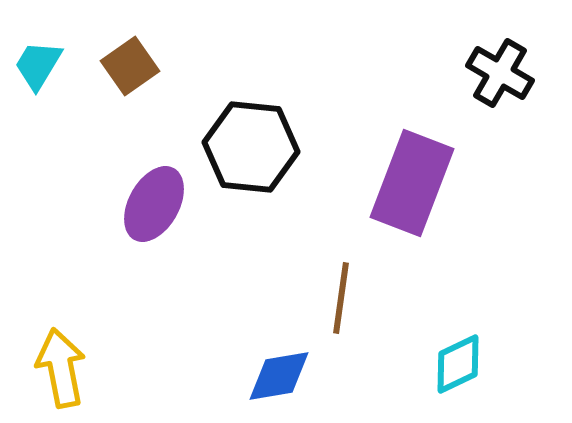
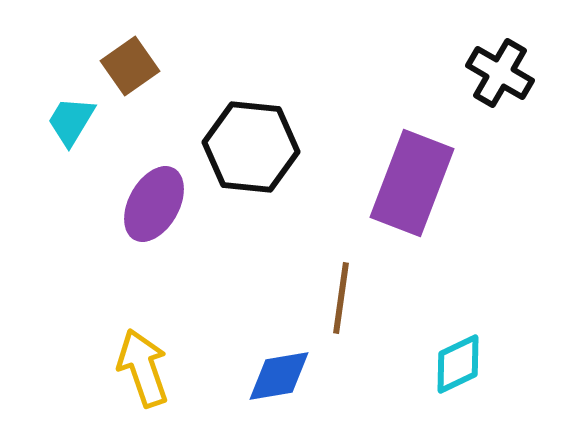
cyan trapezoid: moved 33 px right, 56 px down
yellow arrow: moved 82 px right; rotated 8 degrees counterclockwise
